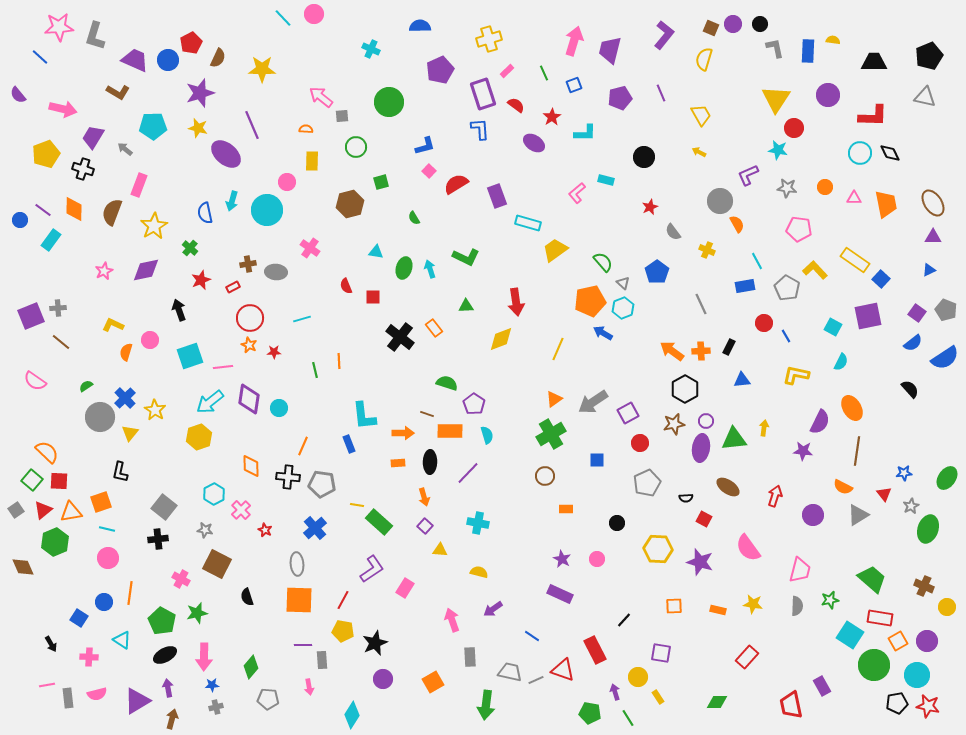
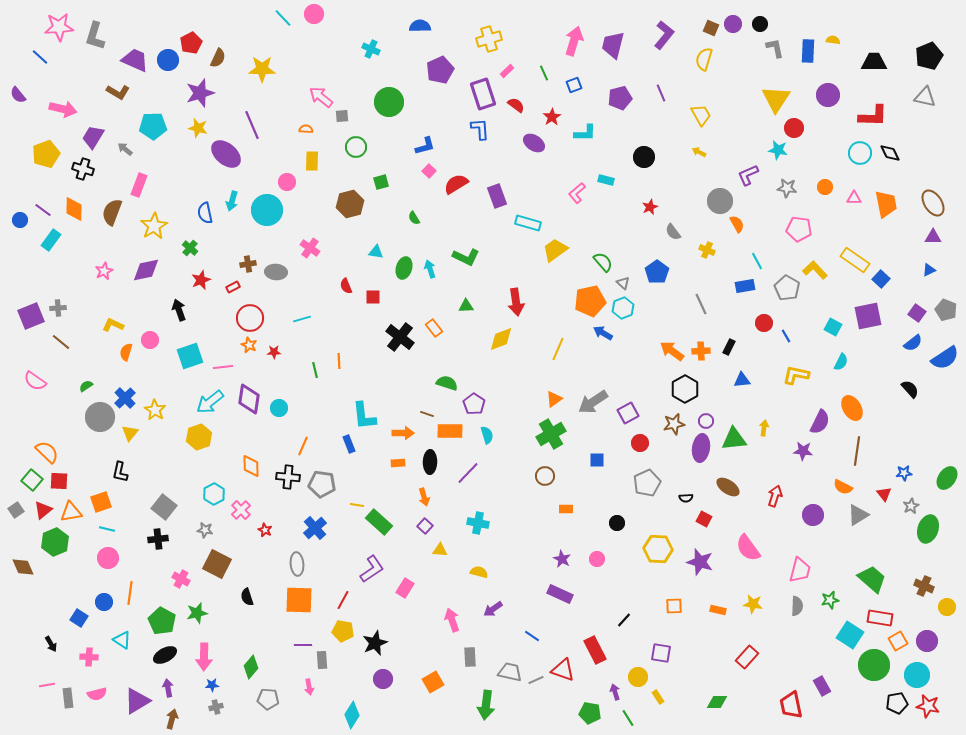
purple trapezoid at (610, 50): moved 3 px right, 5 px up
